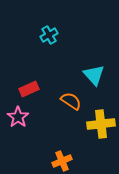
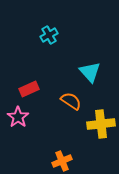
cyan triangle: moved 4 px left, 3 px up
